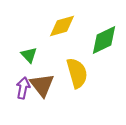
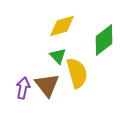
green diamond: rotated 12 degrees counterclockwise
green triangle: moved 29 px right, 1 px down
brown triangle: moved 5 px right
